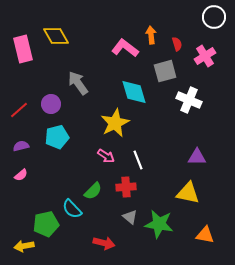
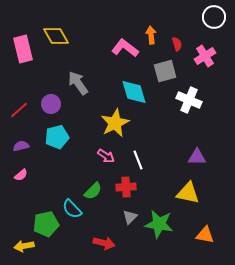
gray triangle: rotated 35 degrees clockwise
